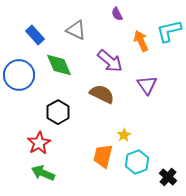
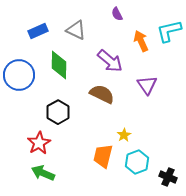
blue rectangle: moved 3 px right, 4 px up; rotated 72 degrees counterclockwise
green diamond: rotated 24 degrees clockwise
black cross: rotated 18 degrees counterclockwise
